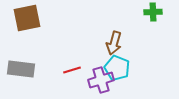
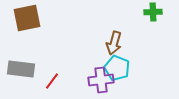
red line: moved 20 px left, 11 px down; rotated 36 degrees counterclockwise
purple cross: rotated 10 degrees clockwise
